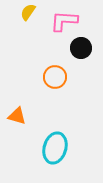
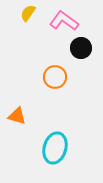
yellow semicircle: moved 1 px down
pink L-shape: rotated 32 degrees clockwise
